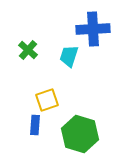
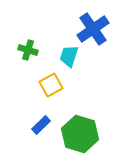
blue cross: rotated 32 degrees counterclockwise
green cross: rotated 24 degrees counterclockwise
yellow square: moved 4 px right, 15 px up; rotated 10 degrees counterclockwise
blue rectangle: moved 6 px right; rotated 42 degrees clockwise
